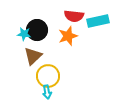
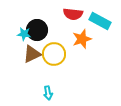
red semicircle: moved 1 px left, 2 px up
cyan rectangle: moved 2 px right; rotated 40 degrees clockwise
orange star: moved 14 px right, 3 px down
brown triangle: moved 1 px left, 2 px up; rotated 18 degrees clockwise
yellow circle: moved 6 px right, 22 px up
cyan arrow: moved 1 px right, 1 px down
